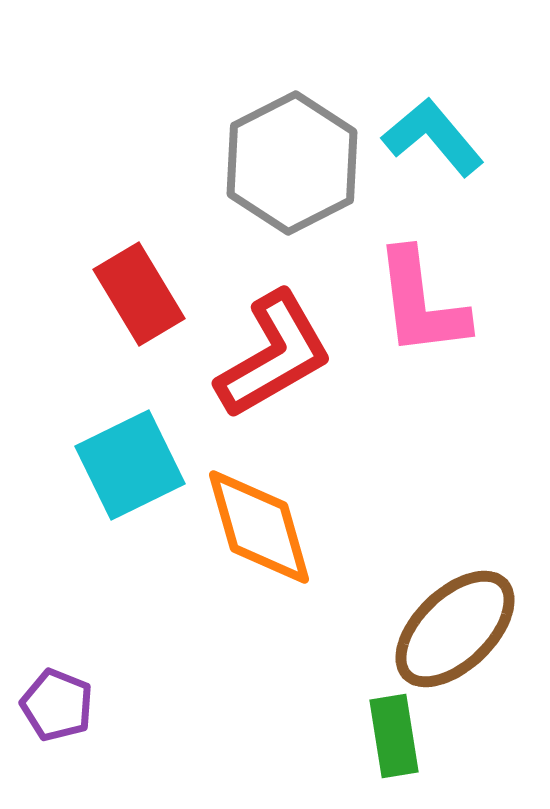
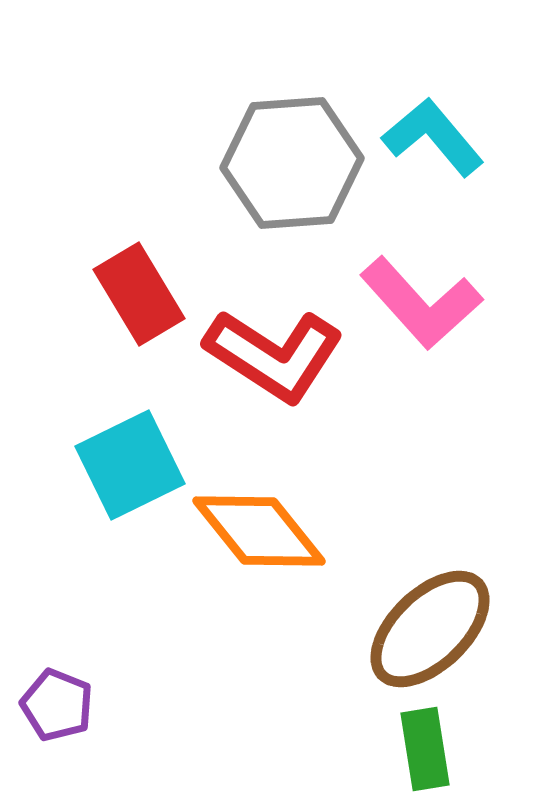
gray hexagon: rotated 23 degrees clockwise
pink L-shape: rotated 35 degrees counterclockwise
red L-shape: rotated 63 degrees clockwise
orange diamond: moved 4 px down; rotated 23 degrees counterclockwise
brown ellipse: moved 25 px left
green rectangle: moved 31 px right, 13 px down
